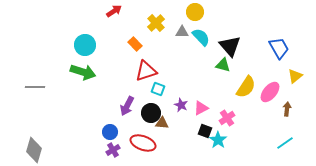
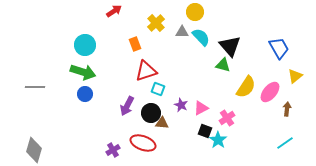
orange rectangle: rotated 24 degrees clockwise
blue circle: moved 25 px left, 38 px up
